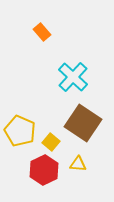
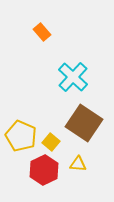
brown square: moved 1 px right
yellow pentagon: moved 1 px right, 5 px down
